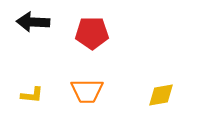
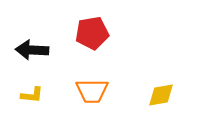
black arrow: moved 1 px left, 28 px down
red pentagon: rotated 8 degrees counterclockwise
orange trapezoid: moved 5 px right
